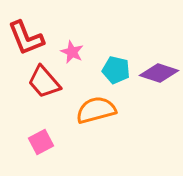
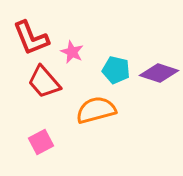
red L-shape: moved 5 px right
